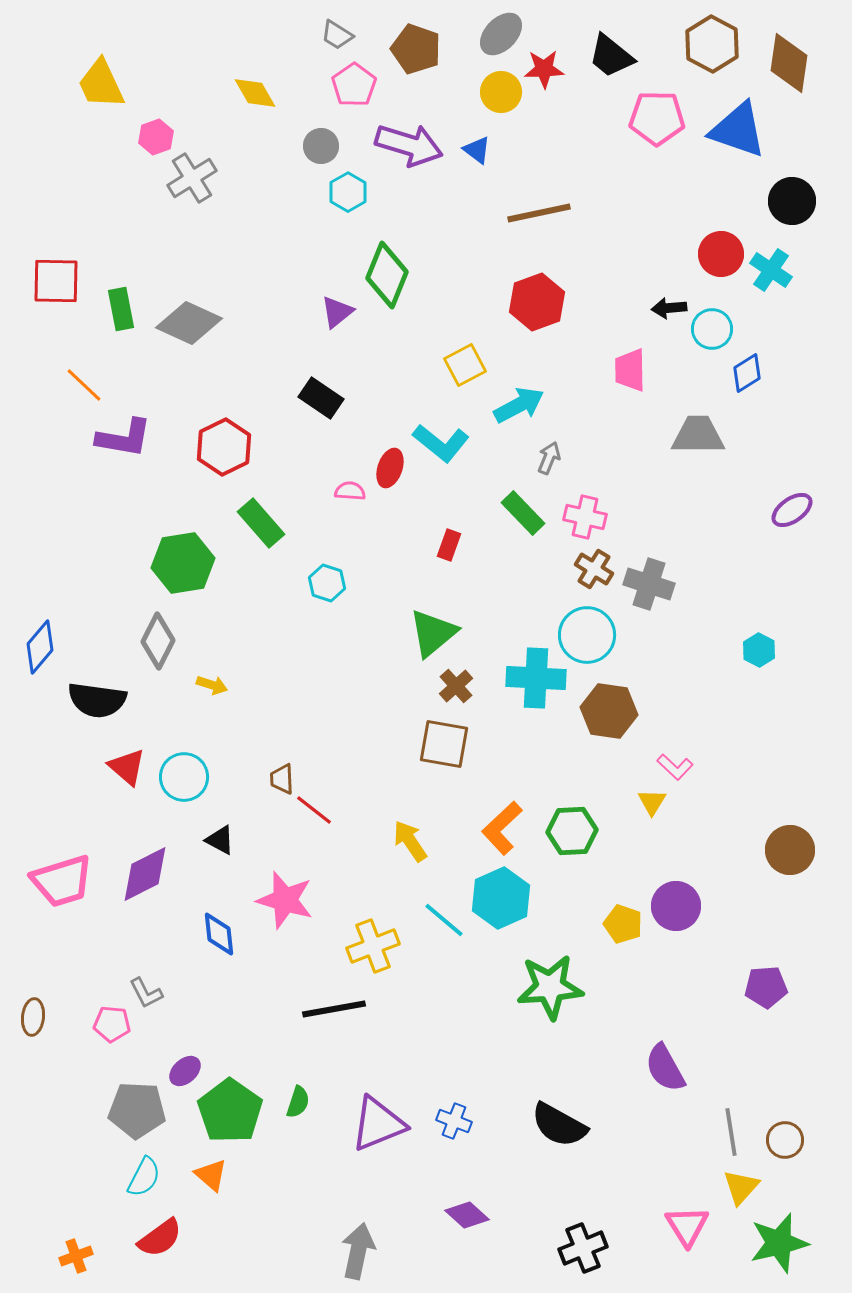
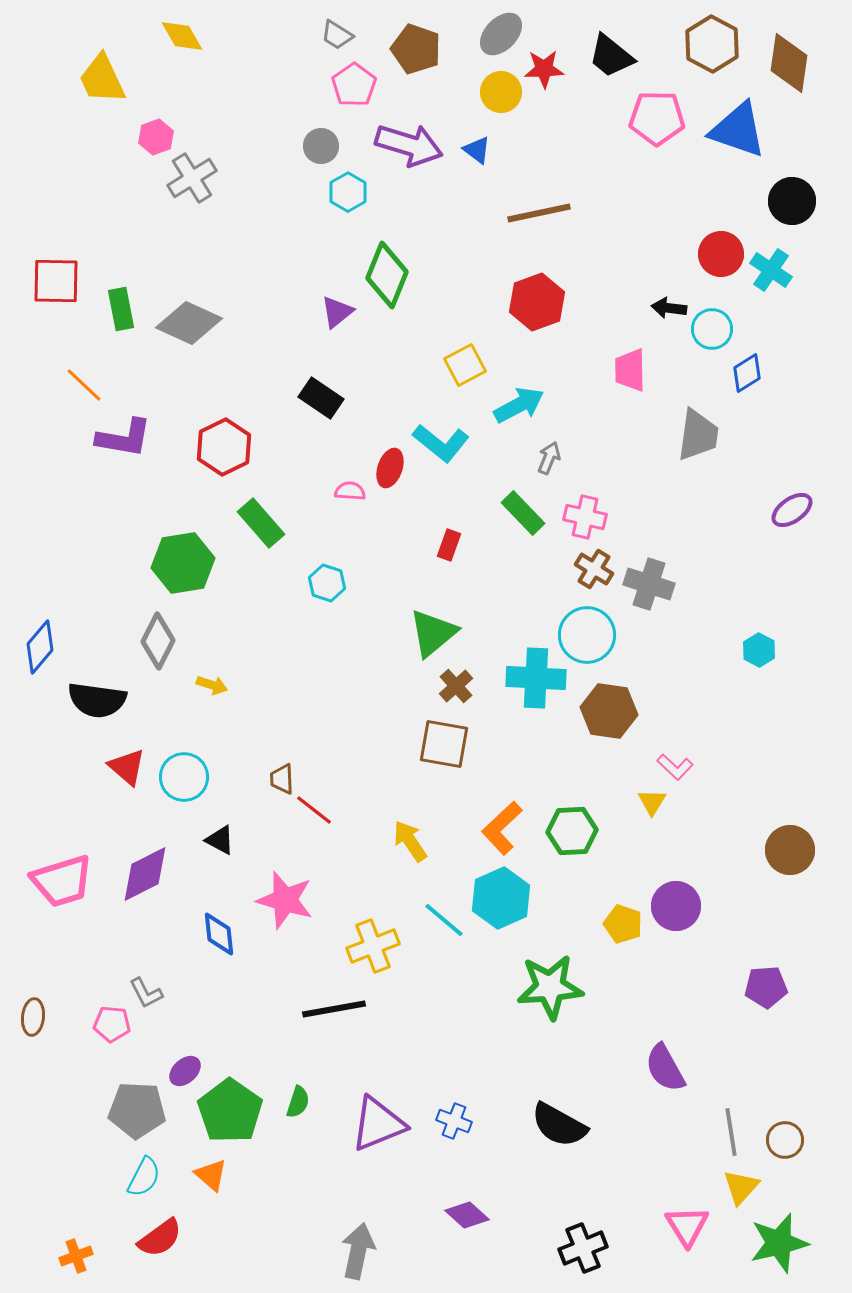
yellow trapezoid at (101, 84): moved 1 px right, 5 px up
yellow diamond at (255, 93): moved 73 px left, 57 px up
black arrow at (669, 308): rotated 12 degrees clockwise
gray trapezoid at (698, 435): rotated 98 degrees clockwise
